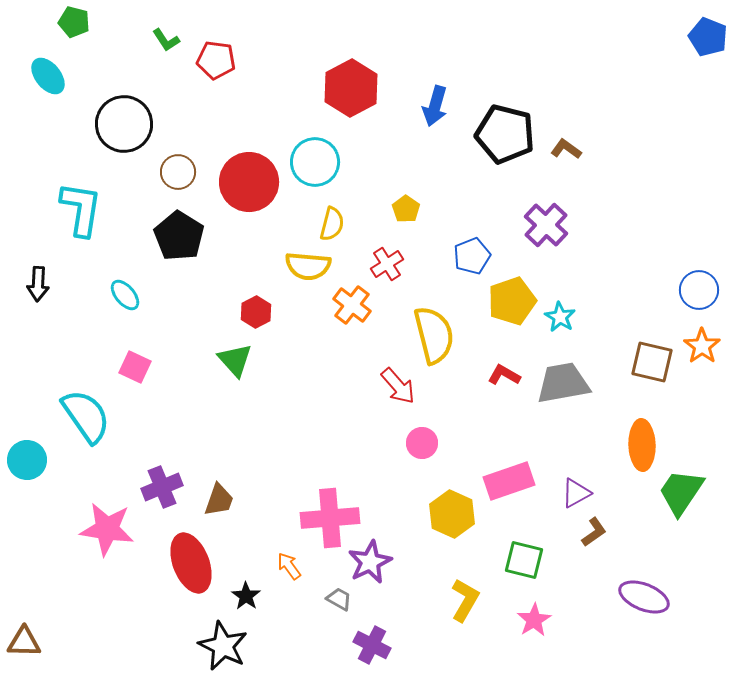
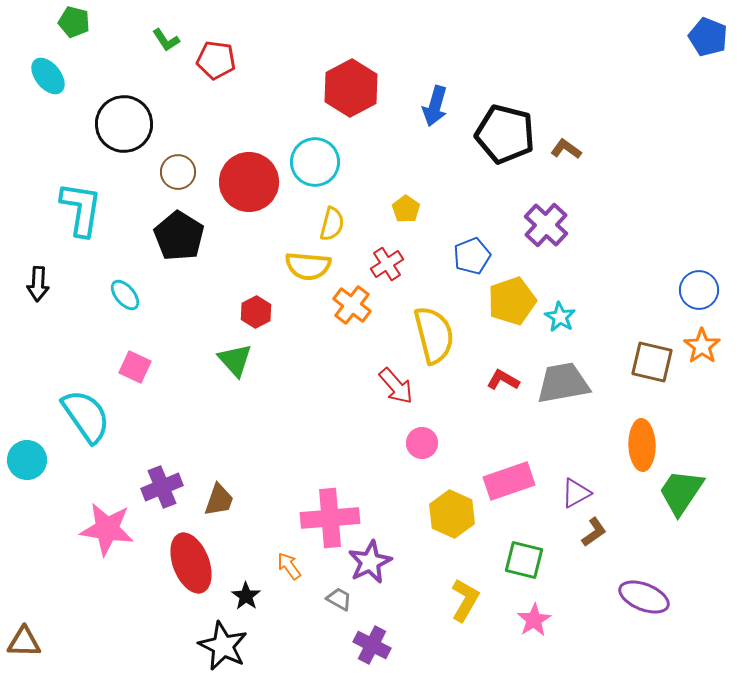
red L-shape at (504, 375): moved 1 px left, 5 px down
red arrow at (398, 386): moved 2 px left
